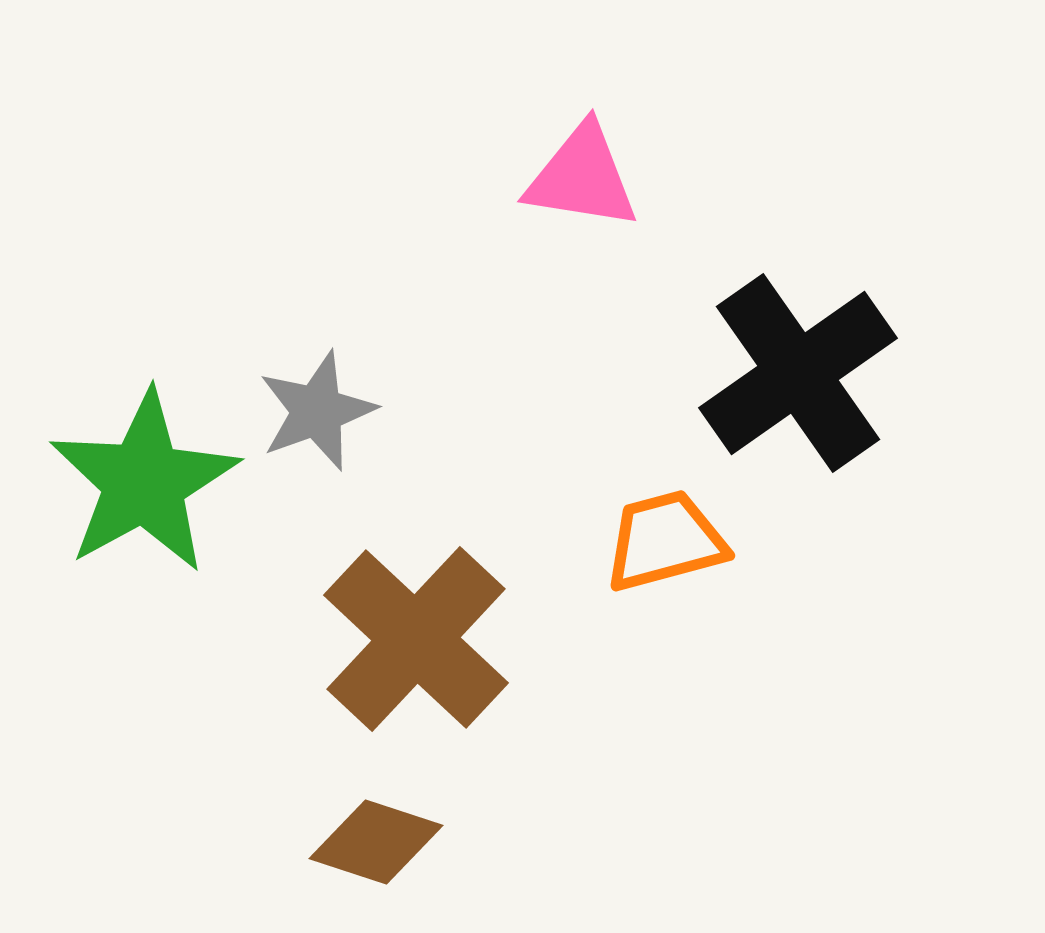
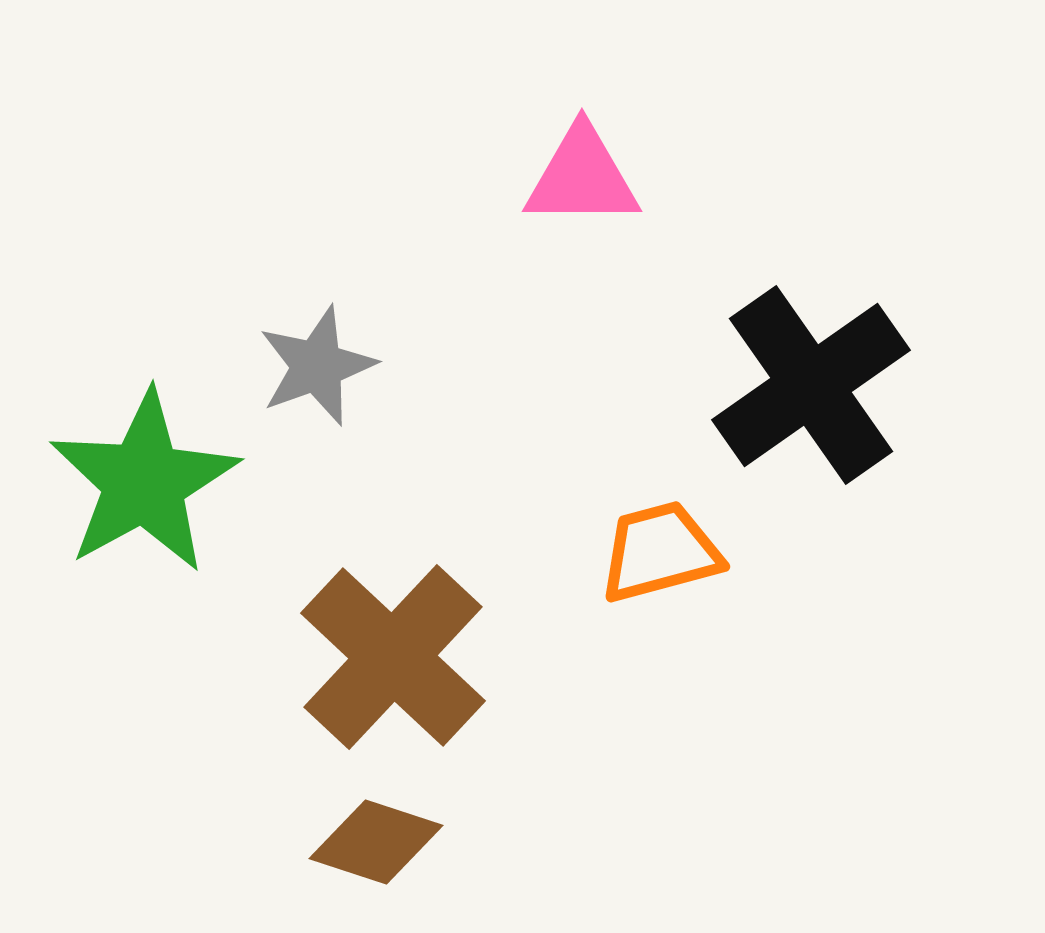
pink triangle: rotated 9 degrees counterclockwise
black cross: moved 13 px right, 12 px down
gray star: moved 45 px up
orange trapezoid: moved 5 px left, 11 px down
brown cross: moved 23 px left, 18 px down
